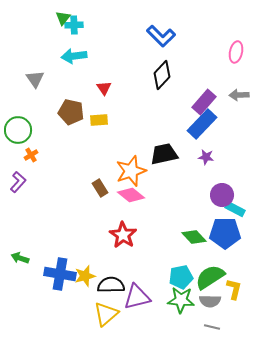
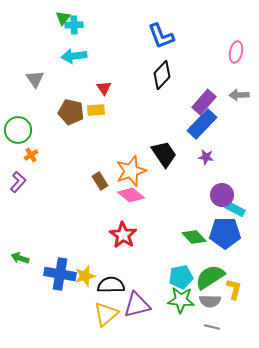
blue L-shape: rotated 24 degrees clockwise
yellow rectangle: moved 3 px left, 10 px up
black trapezoid: rotated 68 degrees clockwise
brown rectangle: moved 7 px up
purple triangle: moved 8 px down
